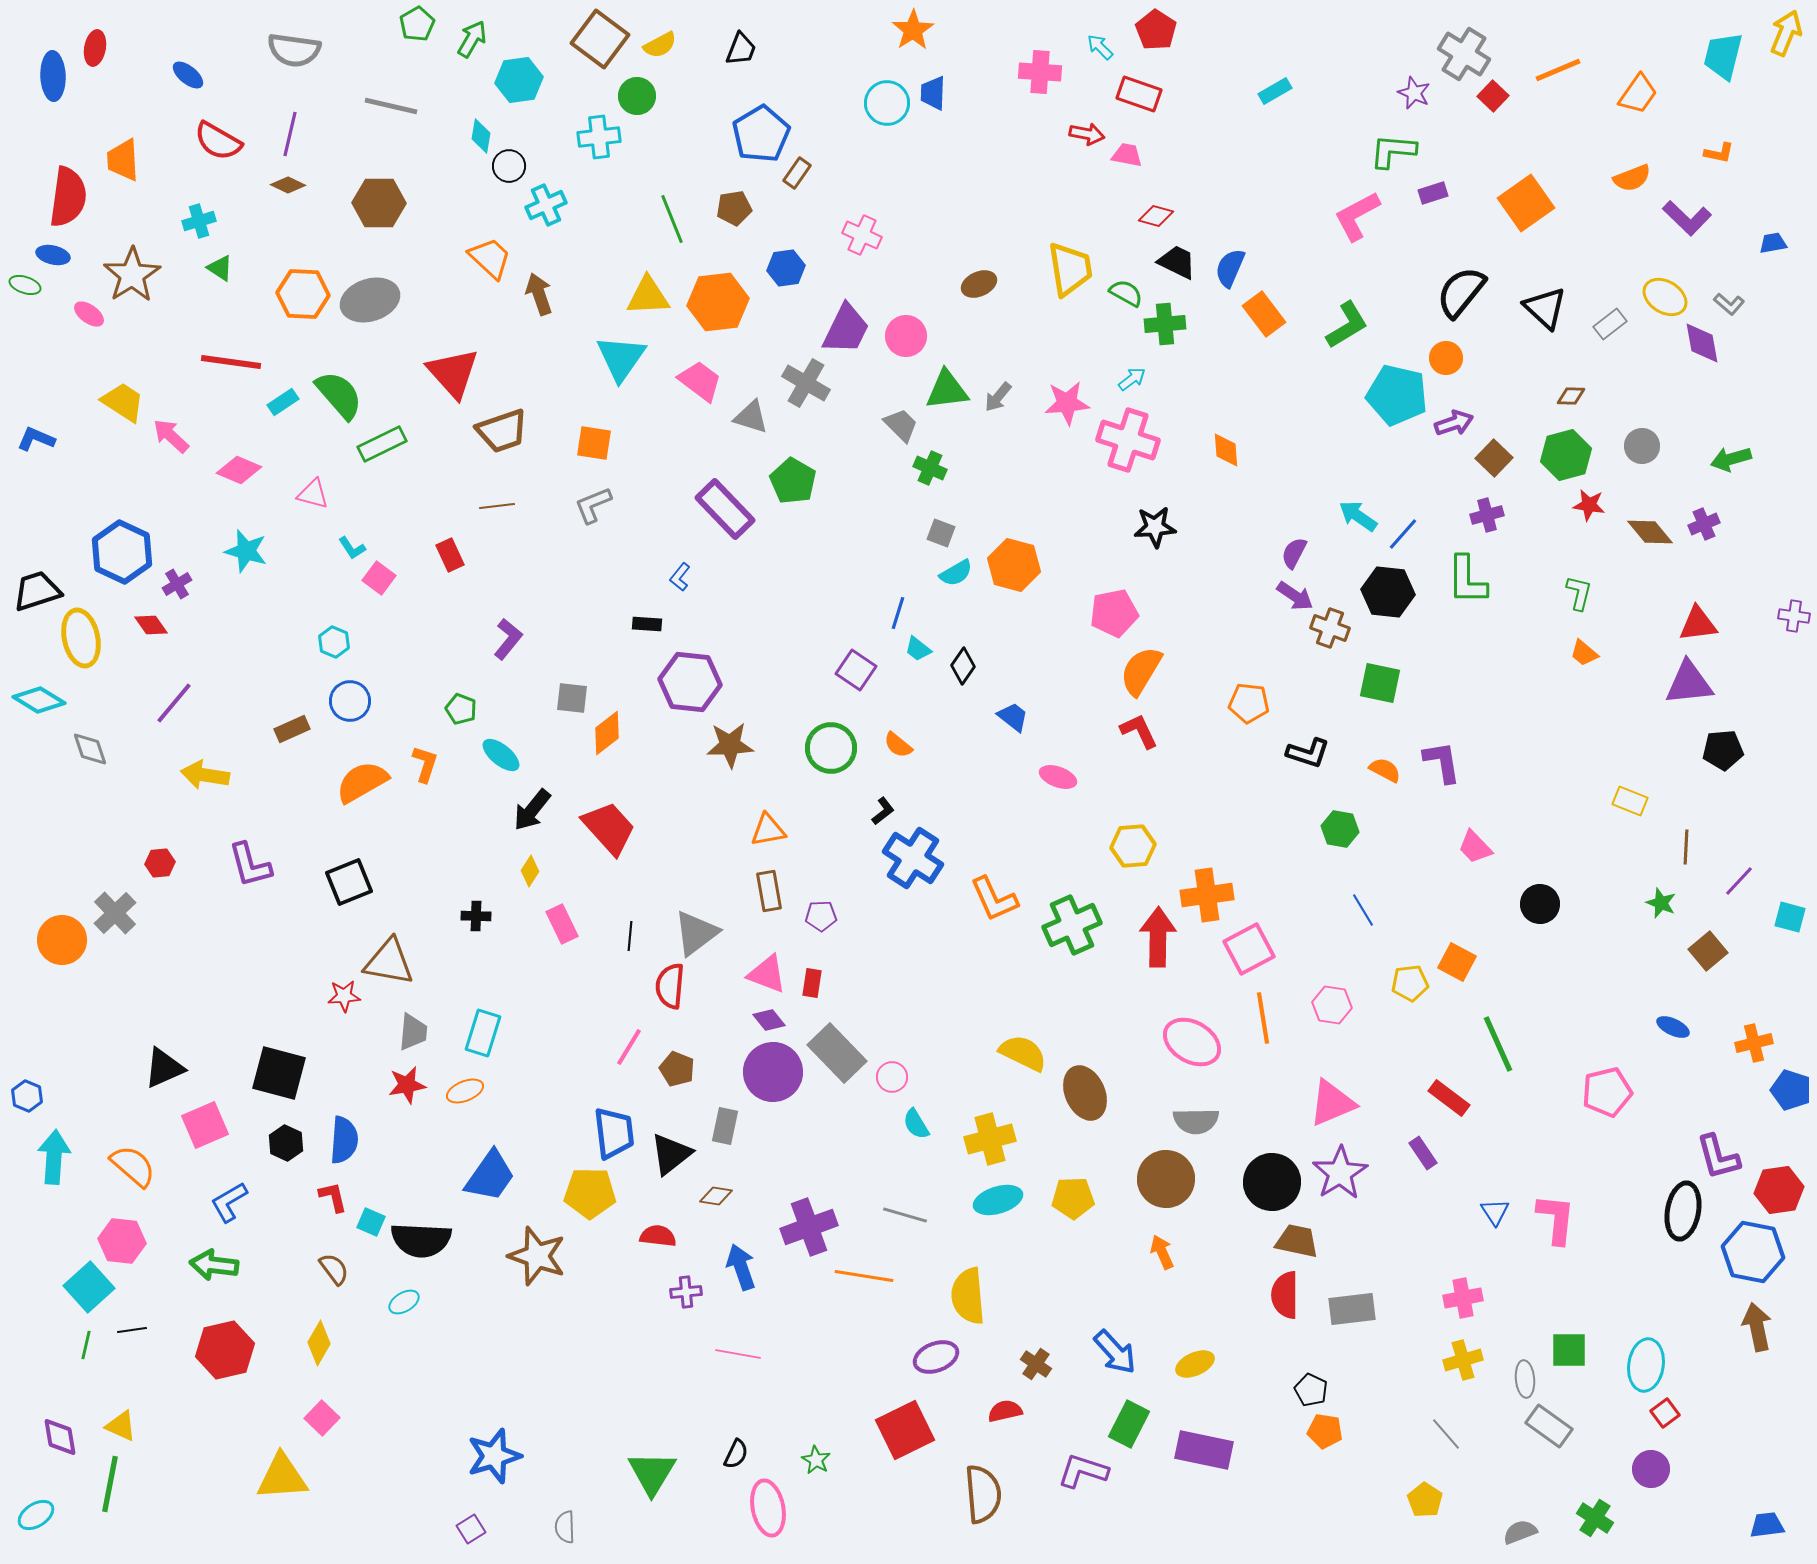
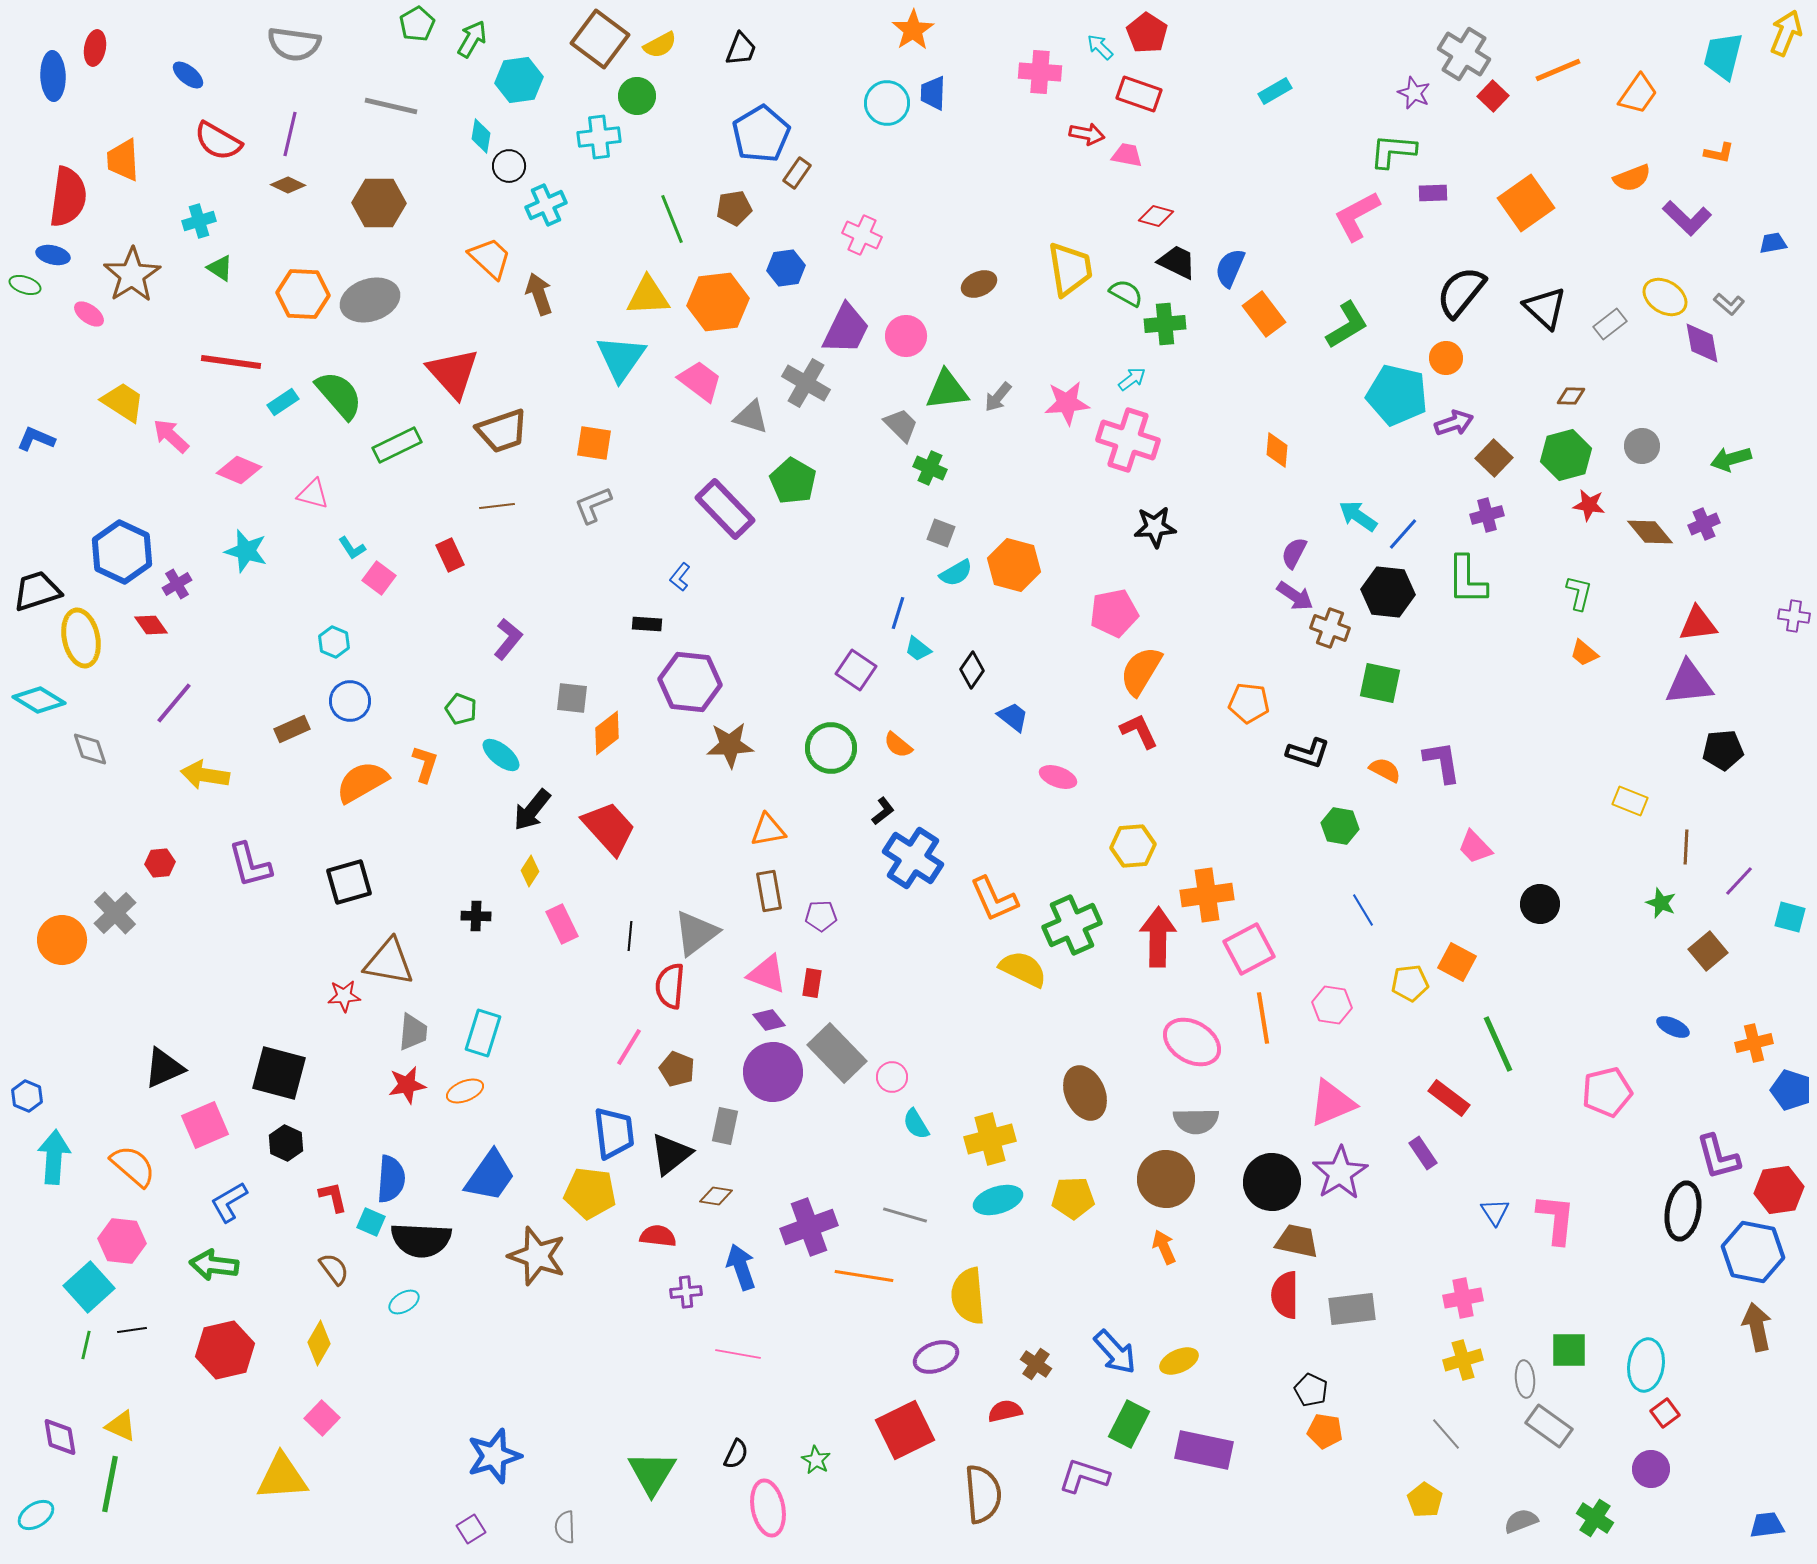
red pentagon at (1156, 30): moved 9 px left, 3 px down
gray semicircle at (294, 50): moved 6 px up
purple rectangle at (1433, 193): rotated 16 degrees clockwise
green rectangle at (382, 444): moved 15 px right, 1 px down
orange diamond at (1226, 450): moved 51 px right; rotated 9 degrees clockwise
black diamond at (963, 666): moved 9 px right, 4 px down
green hexagon at (1340, 829): moved 3 px up
black square at (349, 882): rotated 6 degrees clockwise
yellow semicircle at (1023, 1053): moved 84 px up
blue semicircle at (344, 1140): moved 47 px right, 39 px down
yellow pentagon at (590, 1193): rotated 6 degrees clockwise
orange arrow at (1162, 1252): moved 2 px right, 5 px up
yellow ellipse at (1195, 1364): moved 16 px left, 3 px up
purple L-shape at (1083, 1471): moved 1 px right, 5 px down
gray semicircle at (1520, 1532): moved 1 px right, 11 px up
